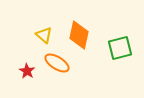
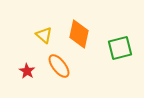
orange diamond: moved 1 px up
orange ellipse: moved 2 px right, 3 px down; rotated 20 degrees clockwise
